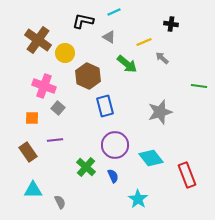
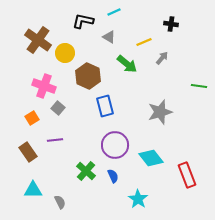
gray arrow: rotated 88 degrees clockwise
orange square: rotated 32 degrees counterclockwise
green cross: moved 4 px down
